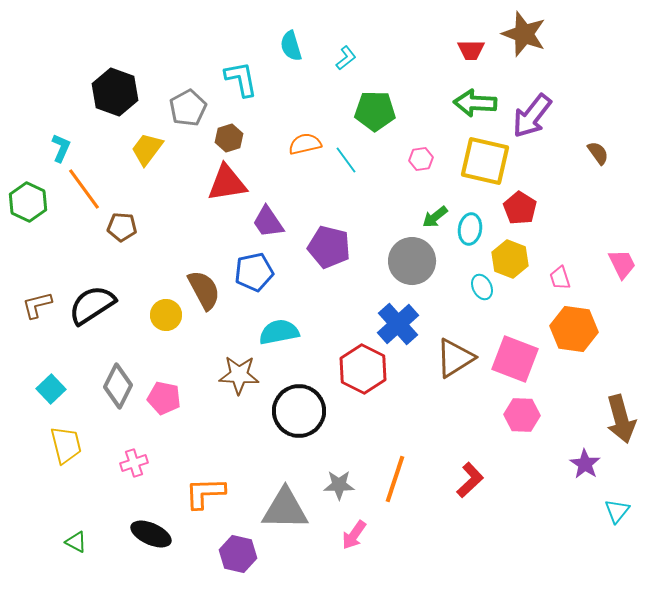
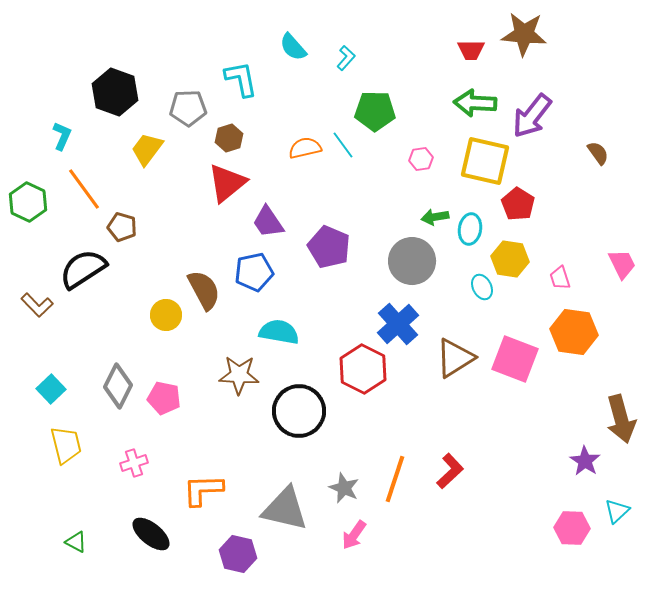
brown star at (524, 34): rotated 15 degrees counterclockwise
cyan semicircle at (291, 46): moved 2 px right, 1 px down; rotated 24 degrees counterclockwise
cyan L-shape at (346, 58): rotated 10 degrees counterclockwise
gray pentagon at (188, 108): rotated 27 degrees clockwise
orange semicircle at (305, 144): moved 4 px down
cyan L-shape at (61, 148): moved 1 px right, 12 px up
cyan line at (346, 160): moved 3 px left, 15 px up
red triangle at (227, 183): rotated 30 degrees counterclockwise
red pentagon at (520, 208): moved 2 px left, 4 px up
green arrow at (435, 217): rotated 28 degrees clockwise
brown pentagon at (122, 227): rotated 12 degrees clockwise
purple pentagon at (329, 247): rotated 9 degrees clockwise
yellow hexagon at (510, 259): rotated 12 degrees counterclockwise
brown L-shape at (37, 305): rotated 120 degrees counterclockwise
black semicircle at (92, 305): moved 9 px left, 36 px up
orange hexagon at (574, 329): moved 3 px down
cyan semicircle at (279, 332): rotated 21 degrees clockwise
pink hexagon at (522, 415): moved 50 px right, 113 px down
purple star at (585, 464): moved 3 px up
red L-shape at (470, 480): moved 20 px left, 9 px up
gray star at (339, 485): moved 5 px right, 3 px down; rotated 24 degrees clockwise
orange L-shape at (205, 493): moved 2 px left, 3 px up
gray triangle at (285, 509): rotated 12 degrees clockwise
cyan triangle at (617, 511): rotated 8 degrees clockwise
black ellipse at (151, 534): rotated 15 degrees clockwise
